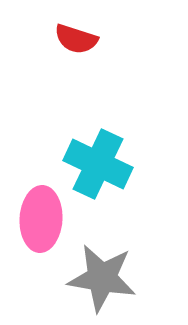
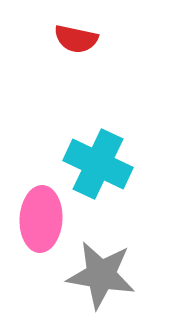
red semicircle: rotated 6 degrees counterclockwise
gray star: moved 1 px left, 3 px up
